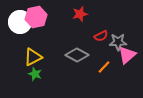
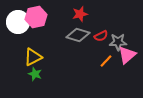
white circle: moved 2 px left
gray diamond: moved 1 px right, 20 px up; rotated 10 degrees counterclockwise
orange line: moved 2 px right, 6 px up
